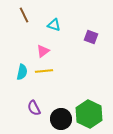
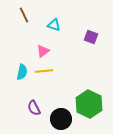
green hexagon: moved 10 px up
